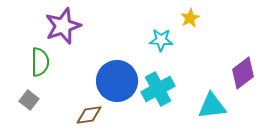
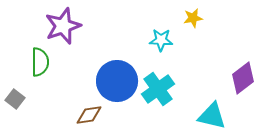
yellow star: moved 3 px right; rotated 18 degrees clockwise
purple diamond: moved 5 px down
cyan cross: rotated 8 degrees counterclockwise
gray square: moved 14 px left, 1 px up
cyan triangle: moved 10 px down; rotated 20 degrees clockwise
